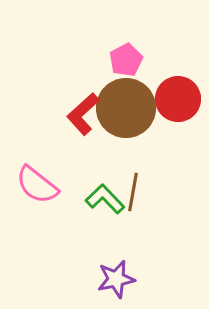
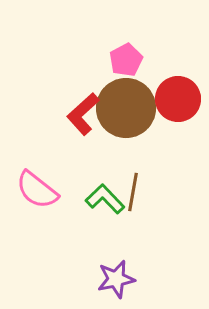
pink semicircle: moved 5 px down
